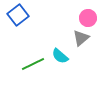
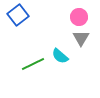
pink circle: moved 9 px left, 1 px up
gray triangle: rotated 18 degrees counterclockwise
